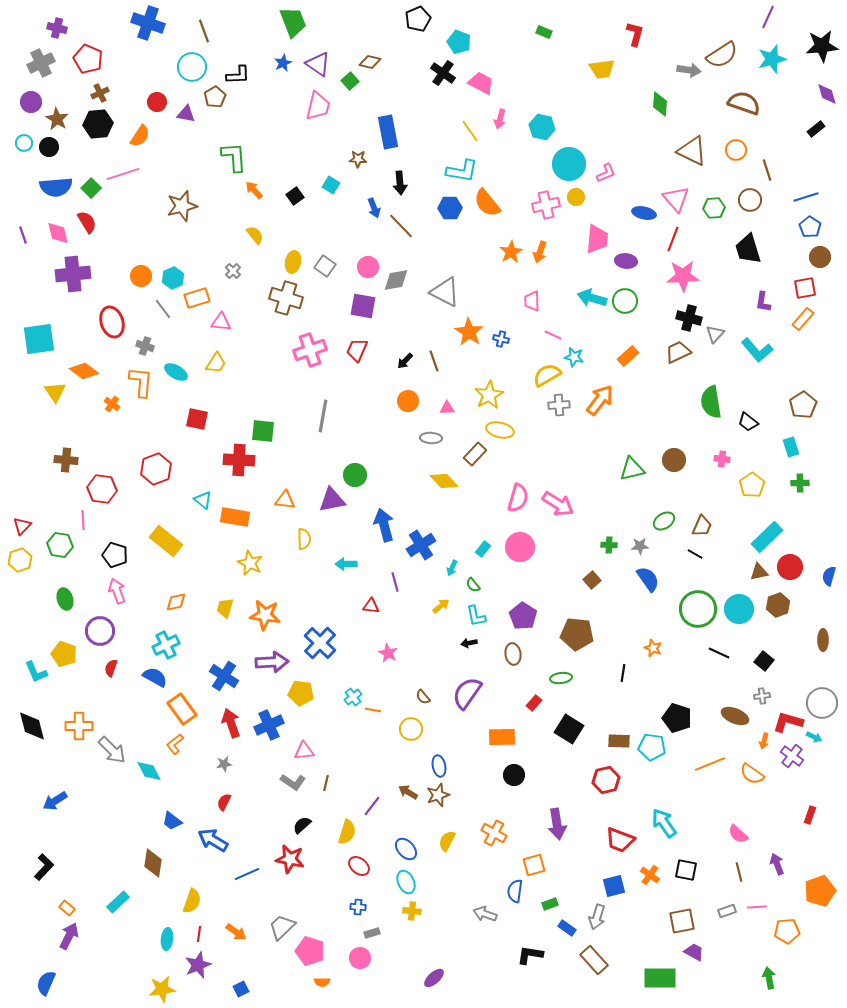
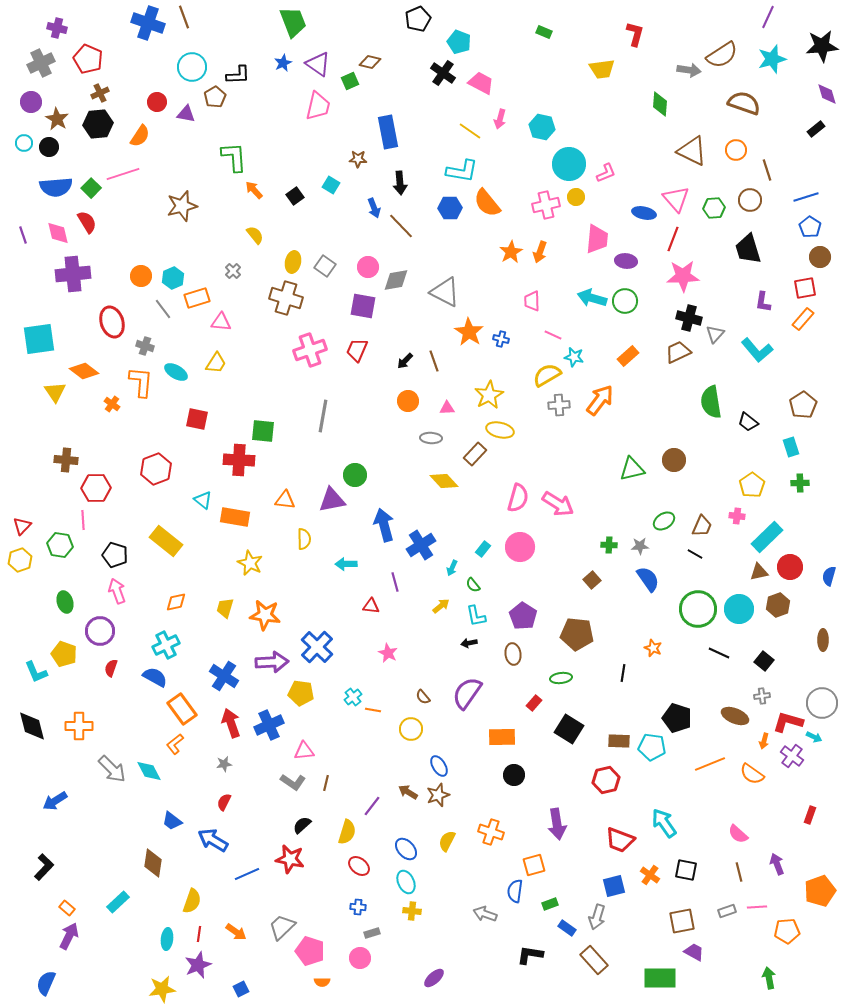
brown line at (204, 31): moved 20 px left, 14 px up
green square at (350, 81): rotated 18 degrees clockwise
yellow line at (470, 131): rotated 20 degrees counterclockwise
pink cross at (722, 459): moved 15 px right, 57 px down
red hexagon at (102, 489): moved 6 px left, 1 px up; rotated 8 degrees counterclockwise
green ellipse at (65, 599): moved 3 px down
blue cross at (320, 643): moved 3 px left, 4 px down
gray arrow at (112, 750): moved 19 px down
blue ellipse at (439, 766): rotated 20 degrees counterclockwise
orange cross at (494, 833): moved 3 px left, 1 px up; rotated 10 degrees counterclockwise
